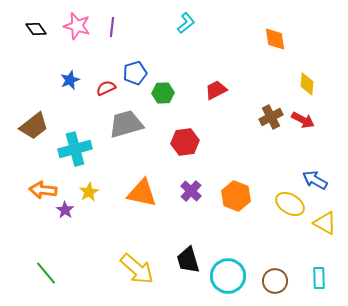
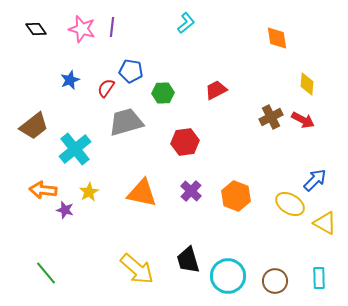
pink star: moved 5 px right, 3 px down
orange diamond: moved 2 px right, 1 px up
blue pentagon: moved 4 px left, 2 px up; rotated 25 degrees clockwise
red semicircle: rotated 30 degrees counterclockwise
gray trapezoid: moved 2 px up
cyan cross: rotated 24 degrees counterclockwise
blue arrow: rotated 105 degrees clockwise
purple star: rotated 18 degrees counterclockwise
